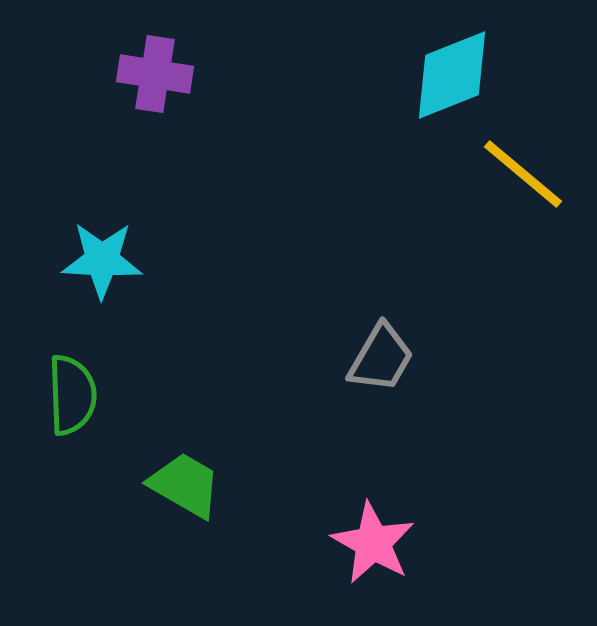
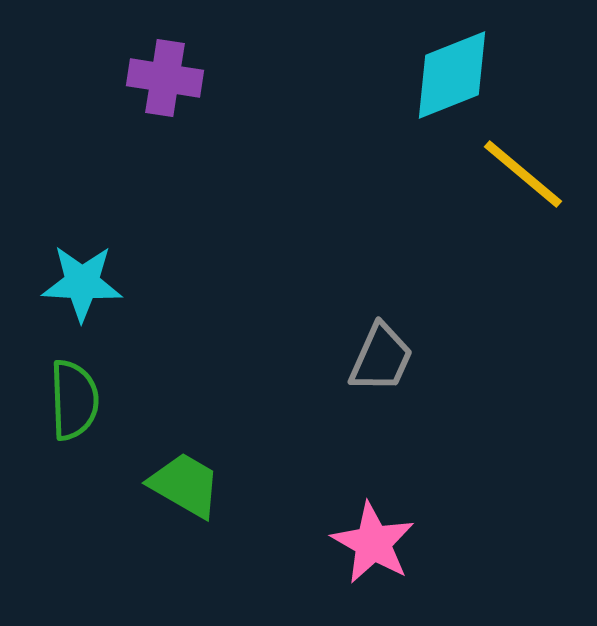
purple cross: moved 10 px right, 4 px down
cyan star: moved 20 px left, 23 px down
gray trapezoid: rotated 6 degrees counterclockwise
green semicircle: moved 2 px right, 5 px down
